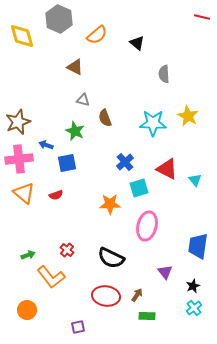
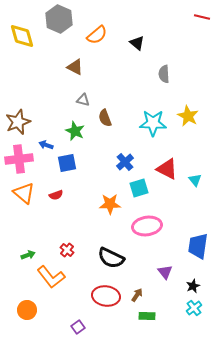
pink ellipse: rotated 68 degrees clockwise
purple square: rotated 24 degrees counterclockwise
